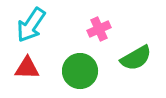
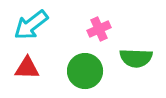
cyan arrow: rotated 18 degrees clockwise
green semicircle: rotated 32 degrees clockwise
green circle: moved 5 px right
